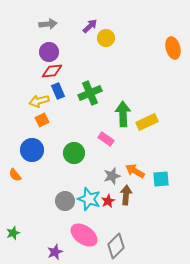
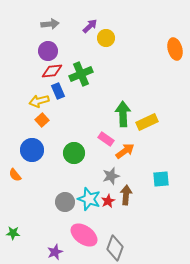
gray arrow: moved 2 px right
orange ellipse: moved 2 px right, 1 px down
purple circle: moved 1 px left, 1 px up
green cross: moved 9 px left, 19 px up
orange square: rotated 16 degrees counterclockwise
orange arrow: moved 10 px left, 20 px up; rotated 114 degrees clockwise
gray star: moved 1 px left
gray circle: moved 1 px down
green star: rotated 24 degrees clockwise
gray diamond: moved 1 px left, 2 px down; rotated 25 degrees counterclockwise
